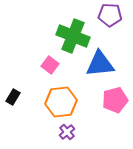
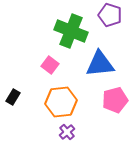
purple pentagon: rotated 15 degrees clockwise
green cross: moved 2 px left, 5 px up
